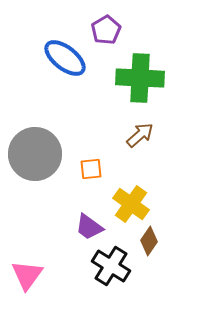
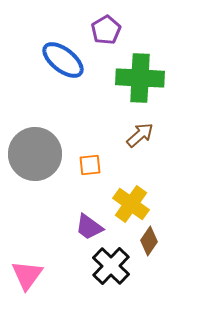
blue ellipse: moved 2 px left, 2 px down
orange square: moved 1 px left, 4 px up
black cross: rotated 12 degrees clockwise
